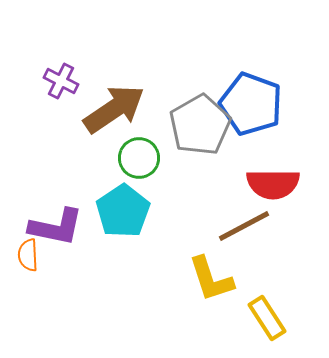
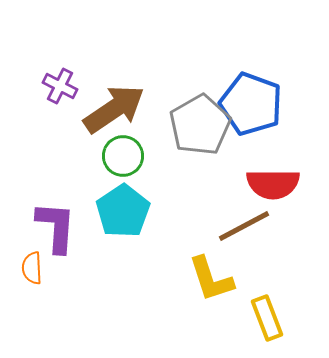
purple cross: moved 1 px left, 5 px down
green circle: moved 16 px left, 2 px up
purple L-shape: rotated 98 degrees counterclockwise
orange semicircle: moved 4 px right, 13 px down
yellow rectangle: rotated 12 degrees clockwise
